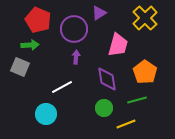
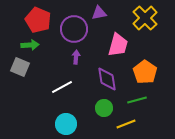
purple triangle: rotated 21 degrees clockwise
cyan circle: moved 20 px right, 10 px down
